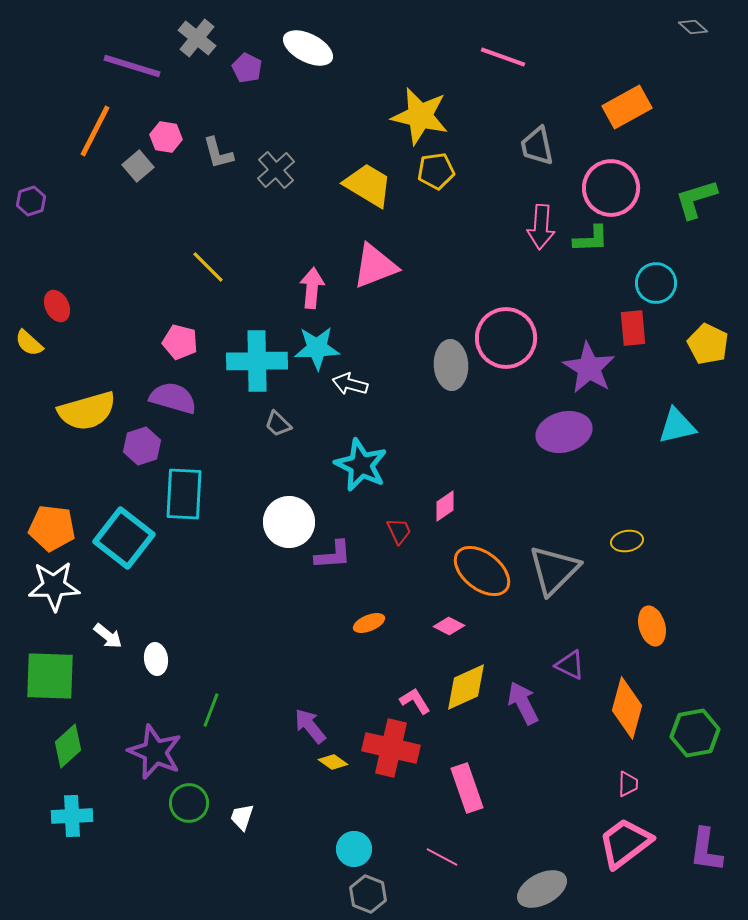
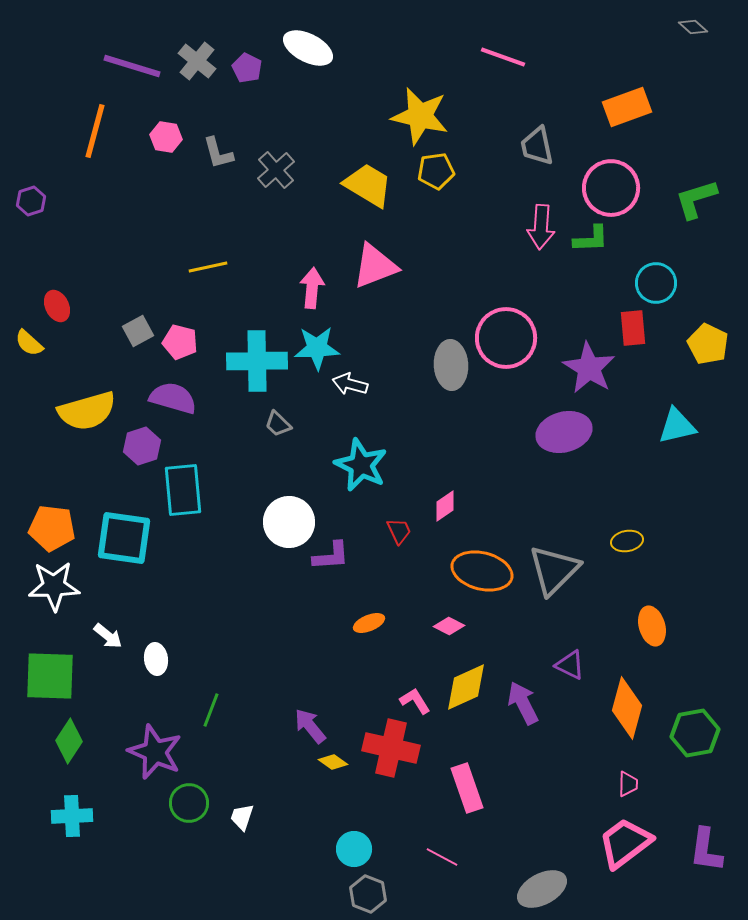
gray cross at (197, 38): moved 23 px down
orange rectangle at (627, 107): rotated 9 degrees clockwise
orange line at (95, 131): rotated 12 degrees counterclockwise
gray square at (138, 166): moved 165 px down; rotated 12 degrees clockwise
yellow line at (208, 267): rotated 57 degrees counterclockwise
cyan rectangle at (184, 494): moved 1 px left, 4 px up; rotated 8 degrees counterclockwise
cyan square at (124, 538): rotated 30 degrees counterclockwise
purple L-shape at (333, 555): moved 2 px left, 1 px down
orange ellipse at (482, 571): rotated 24 degrees counterclockwise
green diamond at (68, 746): moved 1 px right, 5 px up; rotated 15 degrees counterclockwise
